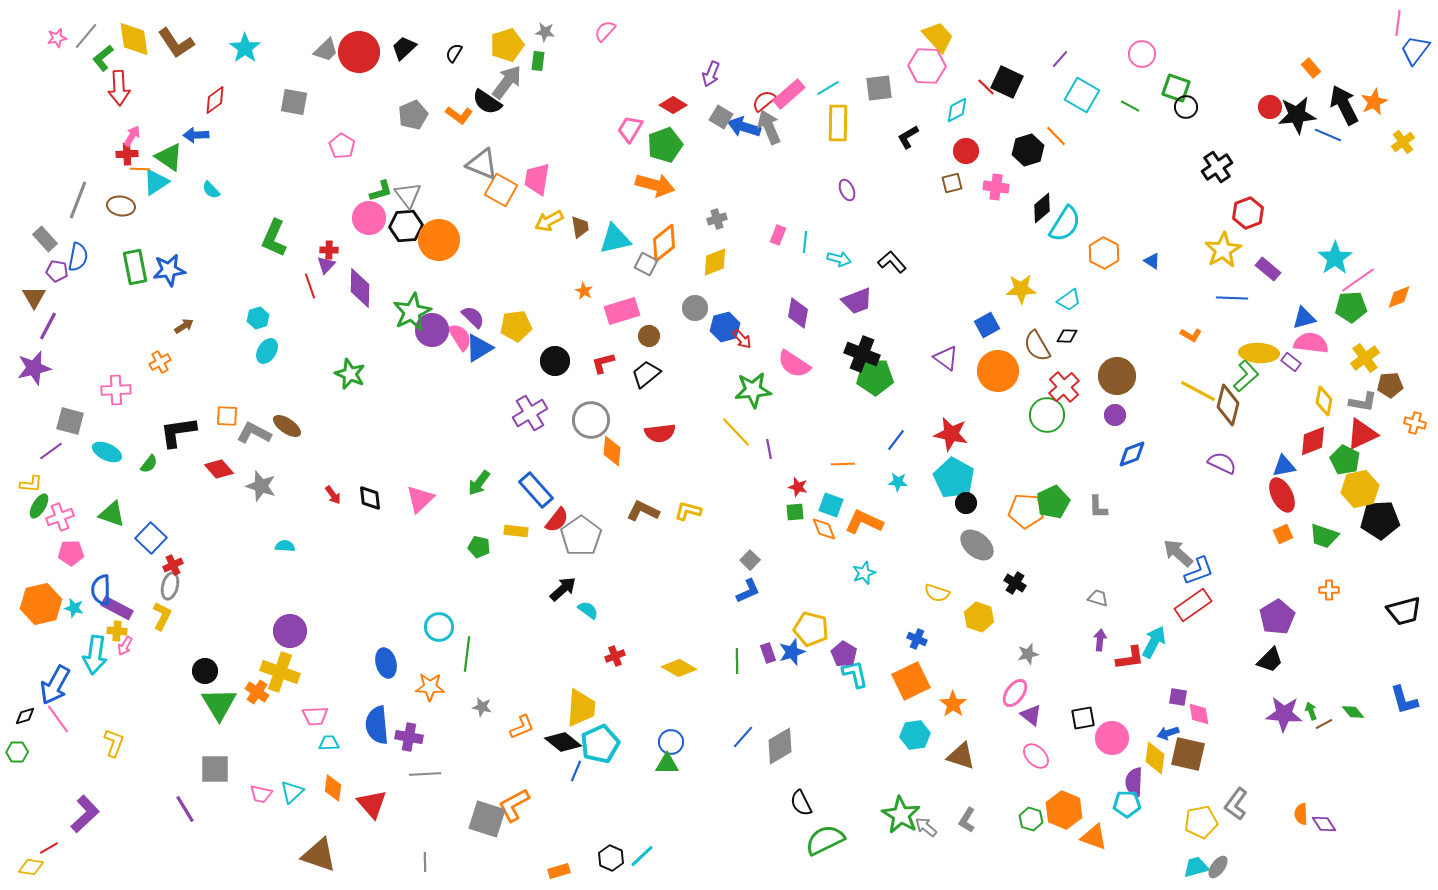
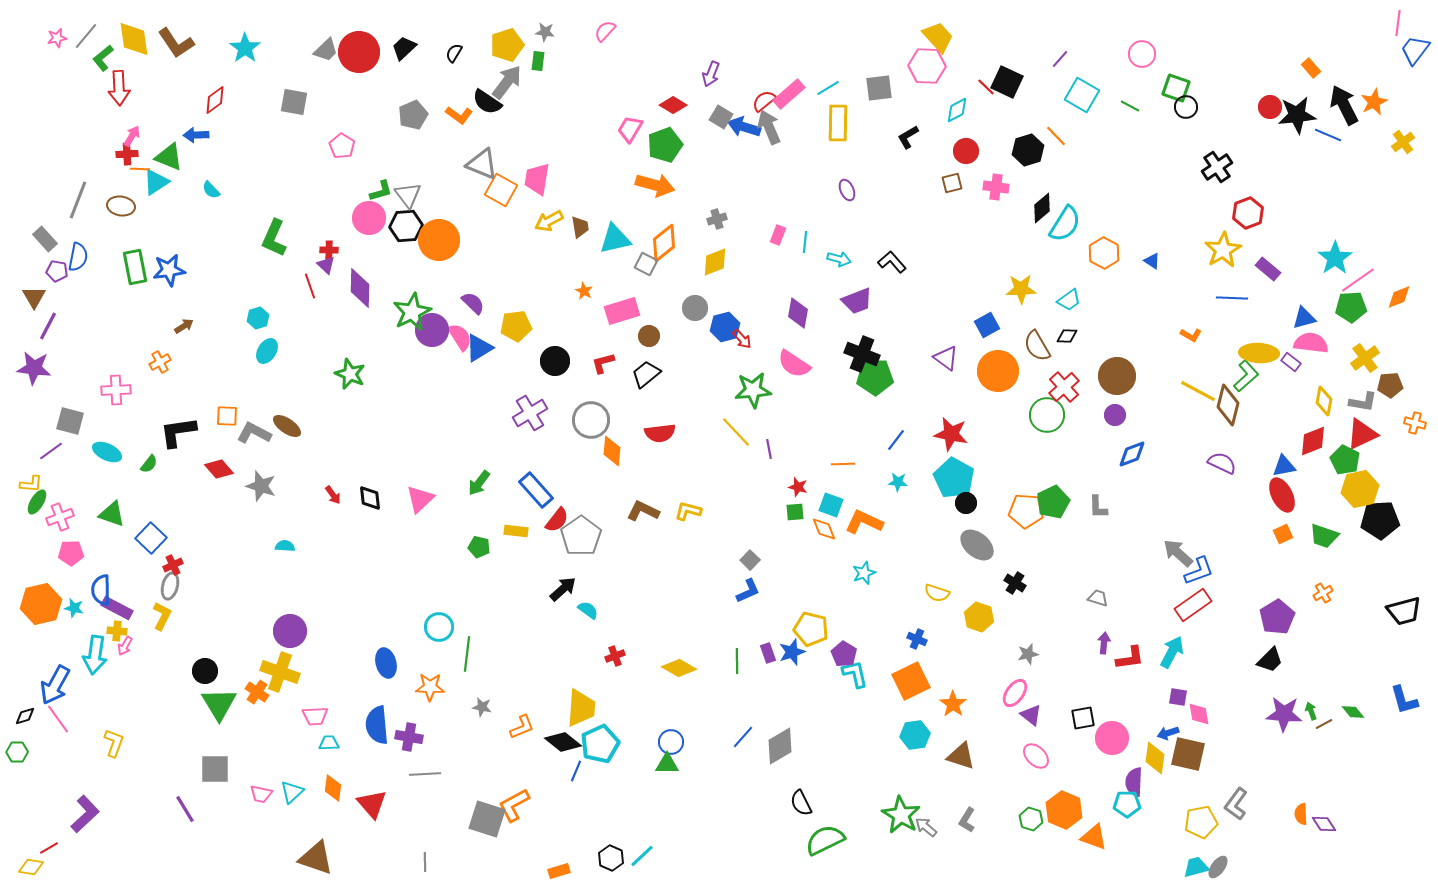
green triangle at (169, 157): rotated 12 degrees counterclockwise
purple triangle at (326, 265): rotated 30 degrees counterclockwise
purple semicircle at (473, 317): moved 14 px up
purple star at (34, 368): rotated 20 degrees clockwise
green ellipse at (39, 506): moved 2 px left, 4 px up
orange cross at (1329, 590): moved 6 px left, 3 px down; rotated 30 degrees counterclockwise
purple arrow at (1100, 640): moved 4 px right, 3 px down
cyan arrow at (1154, 642): moved 18 px right, 10 px down
brown triangle at (319, 855): moved 3 px left, 3 px down
